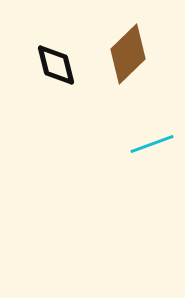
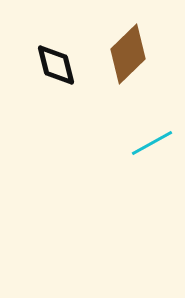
cyan line: moved 1 px up; rotated 9 degrees counterclockwise
